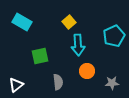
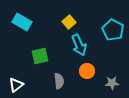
cyan pentagon: moved 1 px left, 6 px up; rotated 20 degrees counterclockwise
cyan arrow: moved 1 px right; rotated 20 degrees counterclockwise
gray semicircle: moved 1 px right, 1 px up
